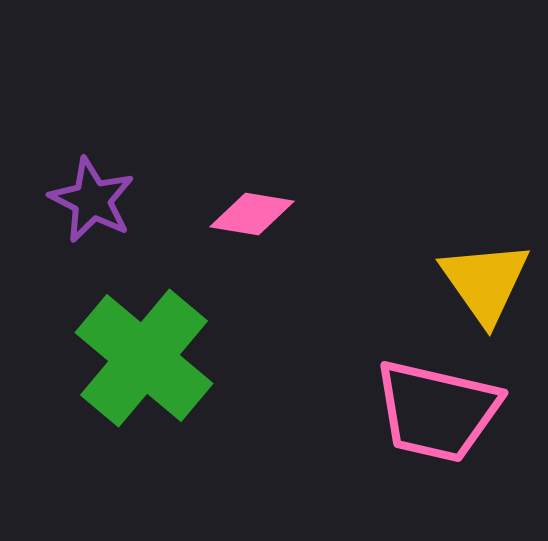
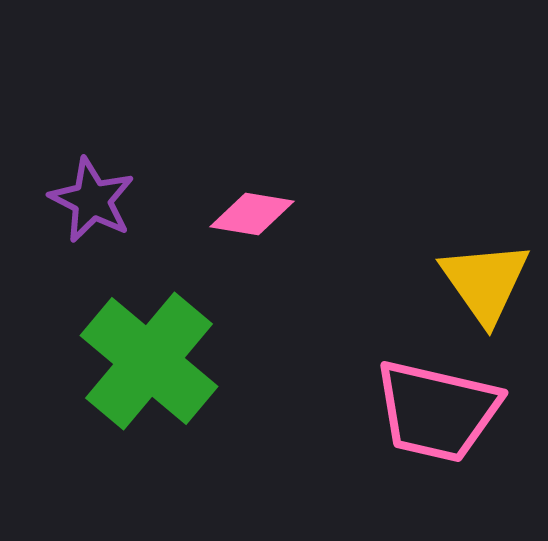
green cross: moved 5 px right, 3 px down
